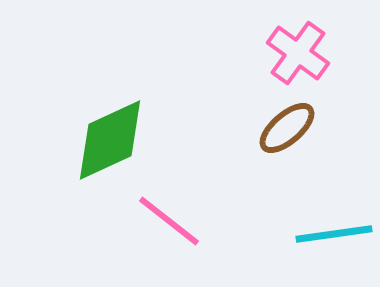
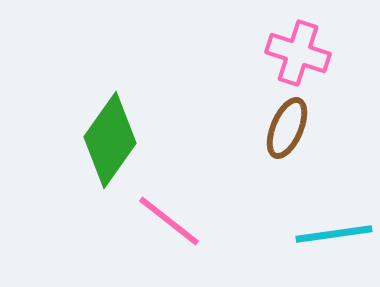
pink cross: rotated 18 degrees counterclockwise
brown ellipse: rotated 26 degrees counterclockwise
green diamond: rotated 30 degrees counterclockwise
